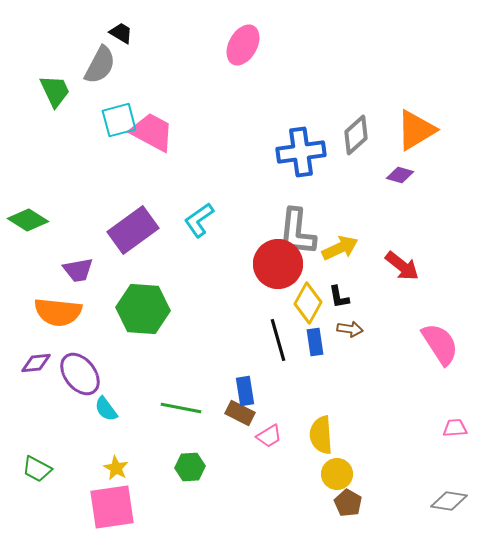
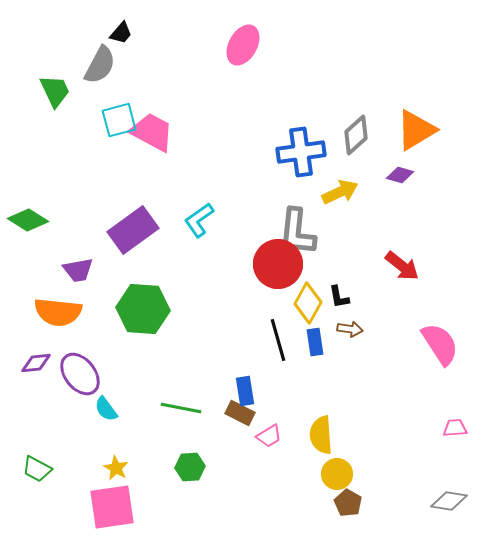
black trapezoid at (121, 33): rotated 100 degrees clockwise
yellow arrow at (340, 248): moved 56 px up
